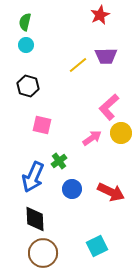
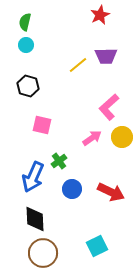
yellow circle: moved 1 px right, 4 px down
